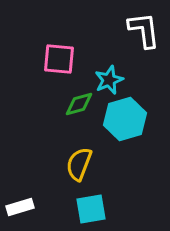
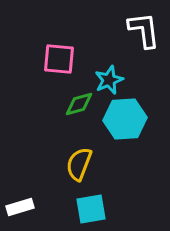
cyan hexagon: rotated 12 degrees clockwise
